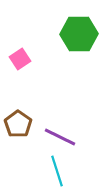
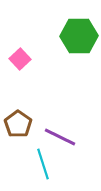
green hexagon: moved 2 px down
pink square: rotated 10 degrees counterclockwise
cyan line: moved 14 px left, 7 px up
